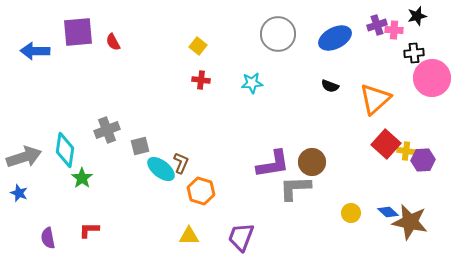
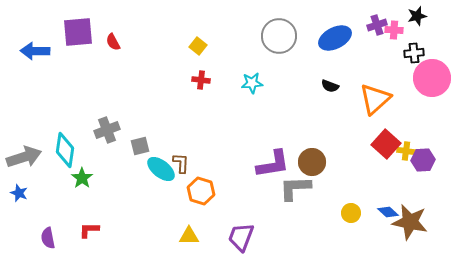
gray circle: moved 1 px right, 2 px down
brown L-shape: rotated 20 degrees counterclockwise
